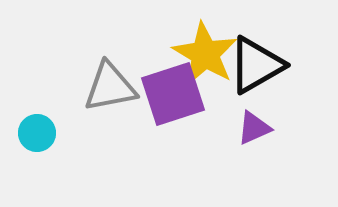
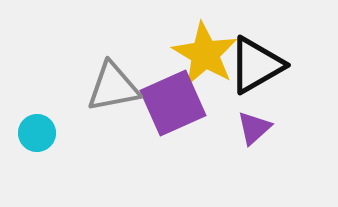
gray triangle: moved 3 px right
purple square: moved 9 px down; rotated 6 degrees counterclockwise
purple triangle: rotated 18 degrees counterclockwise
